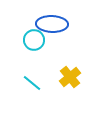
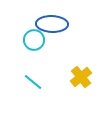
yellow cross: moved 11 px right
cyan line: moved 1 px right, 1 px up
